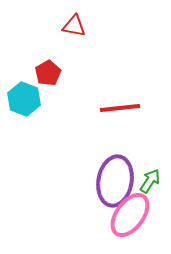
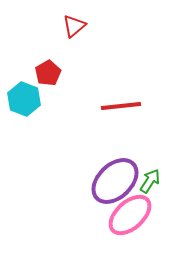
red triangle: rotated 50 degrees counterclockwise
red line: moved 1 px right, 2 px up
purple ellipse: rotated 36 degrees clockwise
pink ellipse: rotated 12 degrees clockwise
